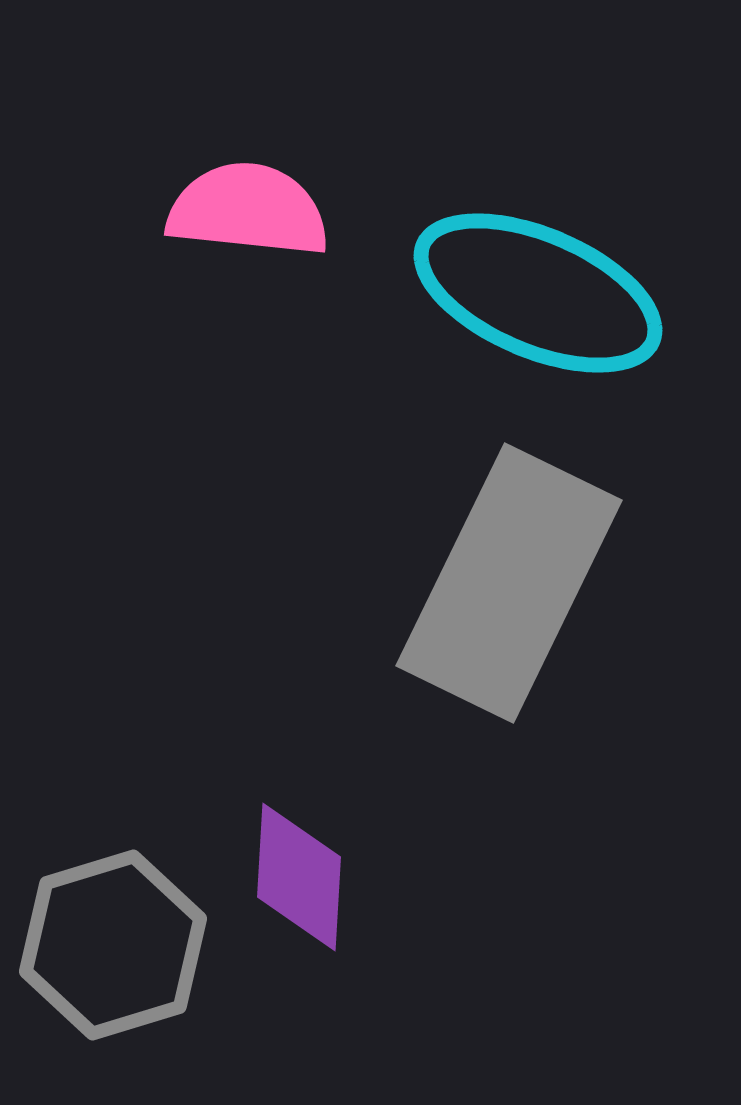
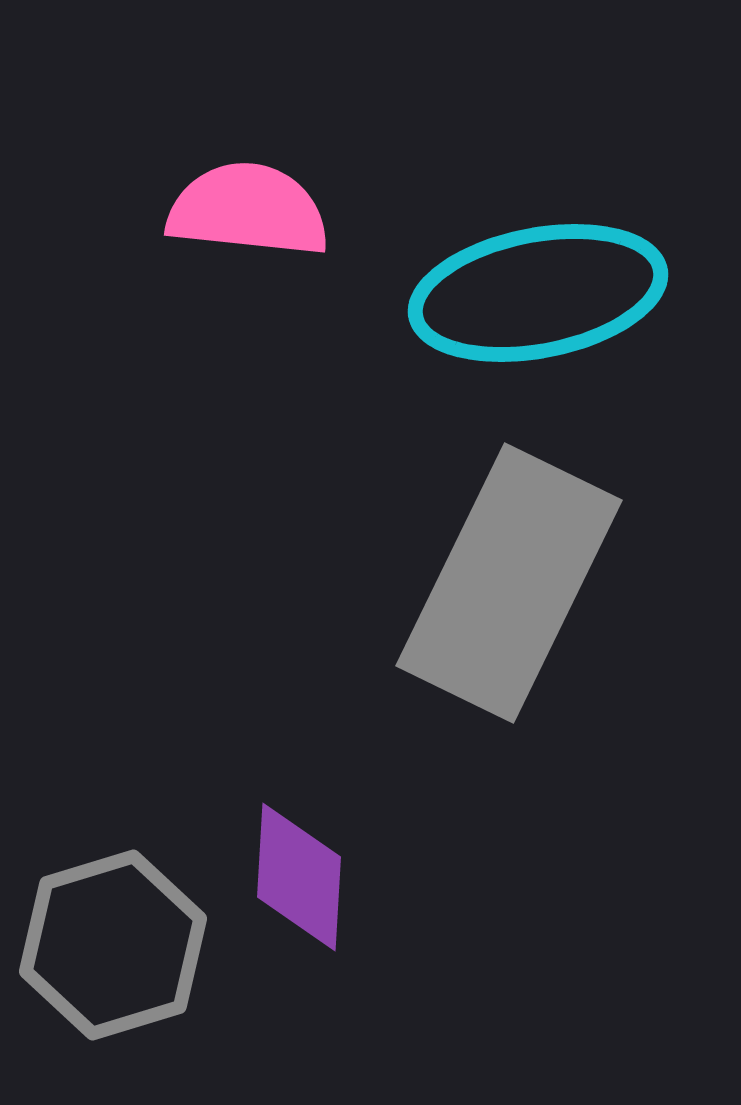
cyan ellipse: rotated 34 degrees counterclockwise
